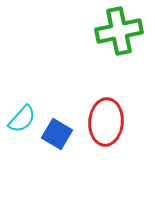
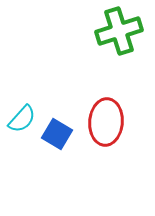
green cross: rotated 6 degrees counterclockwise
